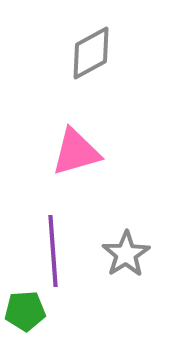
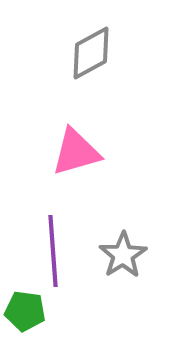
gray star: moved 3 px left, 1 px down
green pentagon: rotated 12 degrees clockwise
